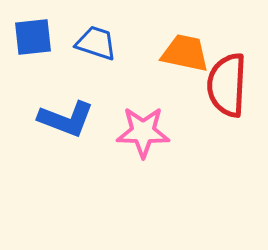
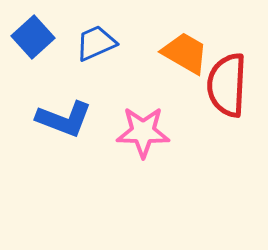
blue square: rotated 36 degrees counterclockwise
blue trapezoid: rotated 42 degrees counterclockwise
orange trapezoid: rotated 18 degrees clockwise
blue L-shape: moved 2 px left
